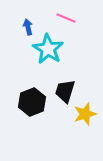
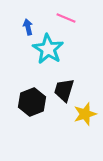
black trapezoid: moved 1 px left, 1 px up
